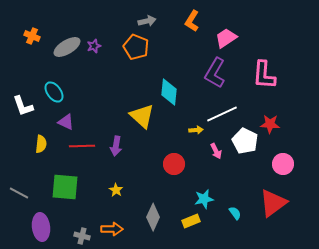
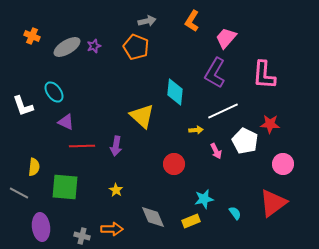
pink trapezoid: rotated 15 degrees counterclockwise
cyan diamond: moved 6 px right
white line: moved 1 px right, 3 px up
yellow semicircle: moved 7 px left, 23 px down
gray diamond: rotated 48 degrees counterclockwise
